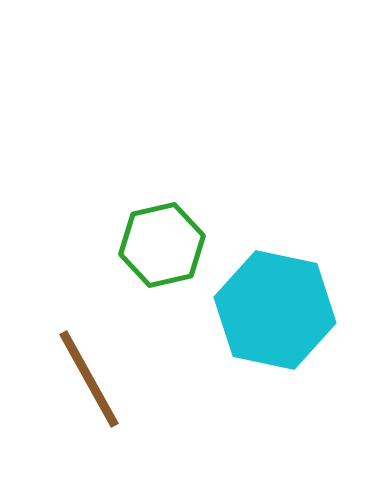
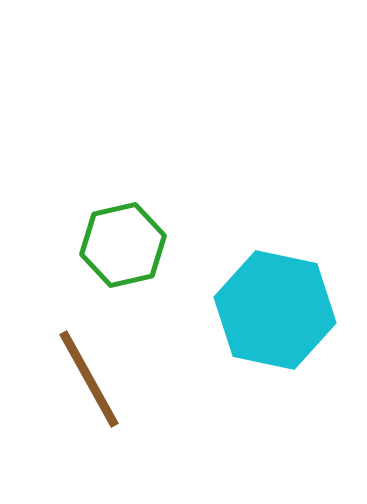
green hexagon: moved 39 px left
